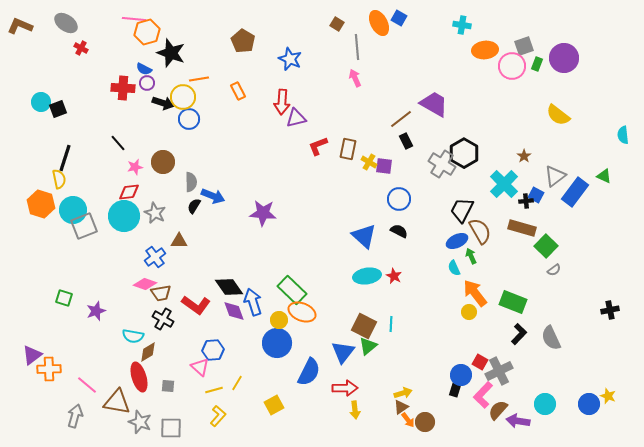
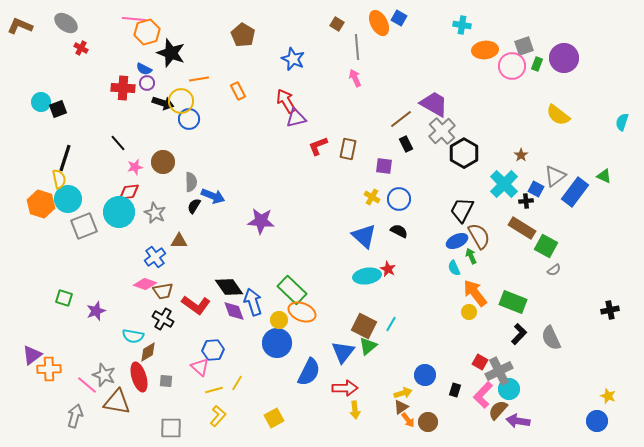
brown pentagon at (243, 41): moved 6 px up
blue star at (290, 59): moved 3 px right
yellow circle at (183, 97): moved 2 px left, 4 px down
red arrow at (282, 102): moved 4 px right, 1 px up; rotated 145 degrees clockwise
cyan semicircle at (623, 135): moved 1 px left, 13 px up; rotated 24 degrees clockwise
black rectangle at (406, 141): moved 3 px down
brown star at (524, 156): moved 3 px left, 1 px up
yellow cross at (369, 162): moved 3 px right, 35 px down
gray cross at (442, 164): moved 33 px up; rotated 16 degrees clockwise
blue square at (536, 195): moved 6 px up
cyan circle at (73, 210): moved 5 px left, 11 px up
purple star at (263, 213): moved 2 px left, 8 px down
cyan circle at (124, 216): moved 5 px left, 4 px up
brown rectangle at (522, 228): rotated 16 degrees clockwise
brown semicircle at (480, 231): moved 1 px left, 5 px down
green square at (546, 246): rotated 15 degrees counterclockwise
red star at (394, 276): moved 6 px left, 7 px up
brown trapezoid at (161, 293): moved 2 px right, 2 px up
cyan line at (391, 324): rotated 28 degrees clockwise
blue circle at (461, 375): moved 36 px left
gray square at (168, 386): moved 2 px left, 5 px up
cyan circle at (545, 404): moved 36 px left, 15 px up
blue circle at (589, 404): moved 8 px right, 17 px down
yellow square at (274, 405): moved 13 px down
gray star at (140, 422): moved 36 px left, 47 px up
brown circle at (425, 422): moved 3 px right
